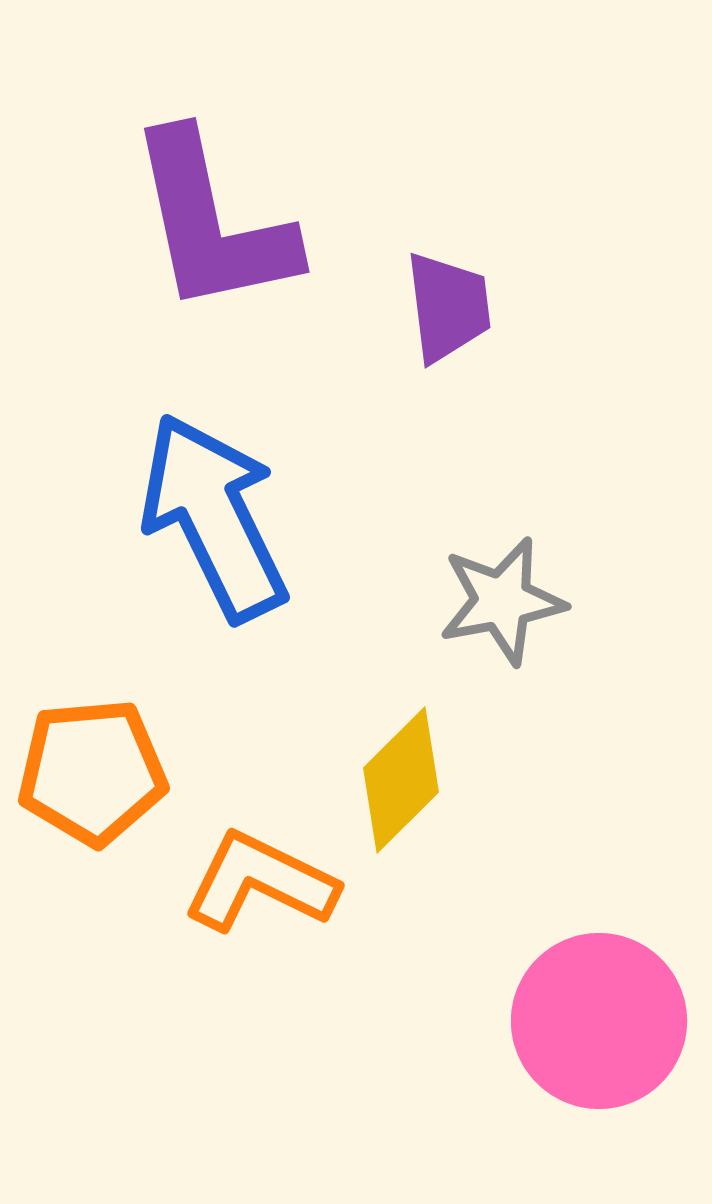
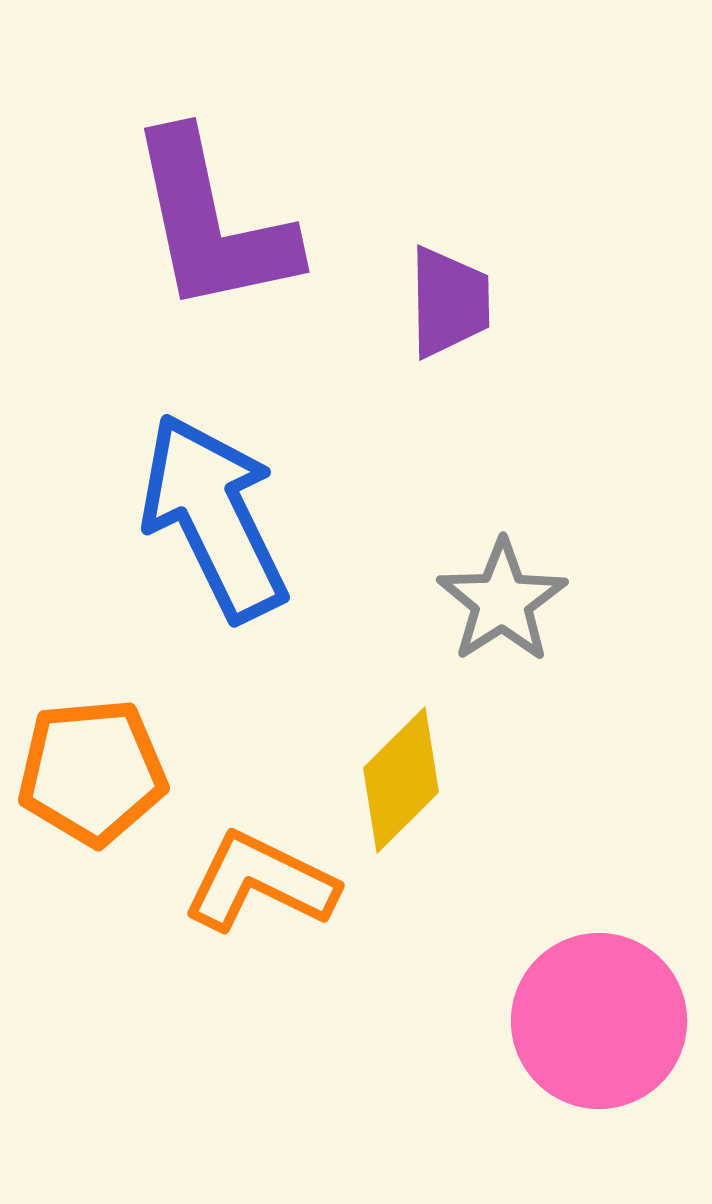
purple trapezoid: moved 1 px right, 5 px up; rotated 6 degrees clockwise
gray star: rotated 22 degrees counterclockwise
